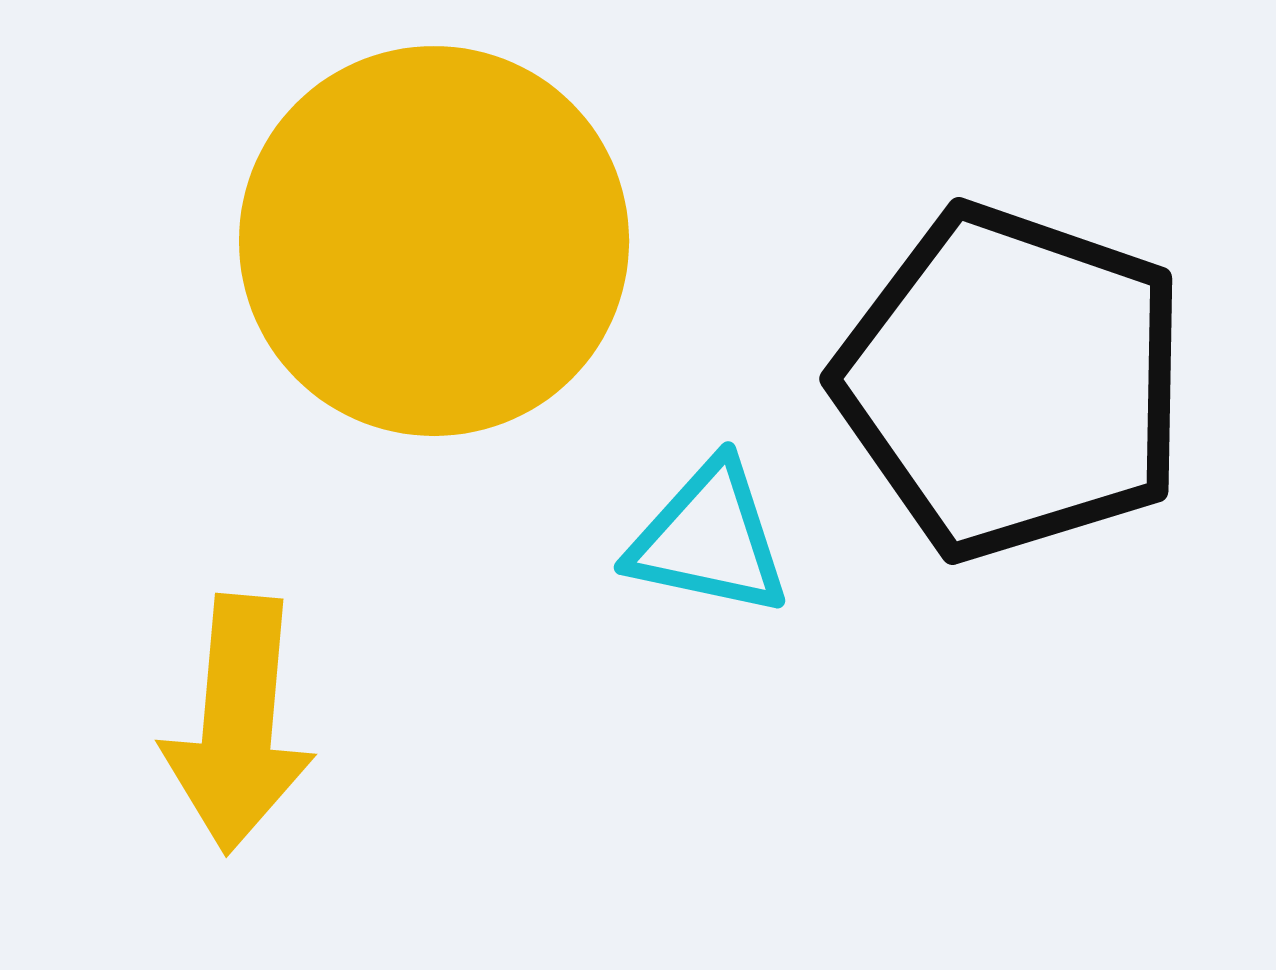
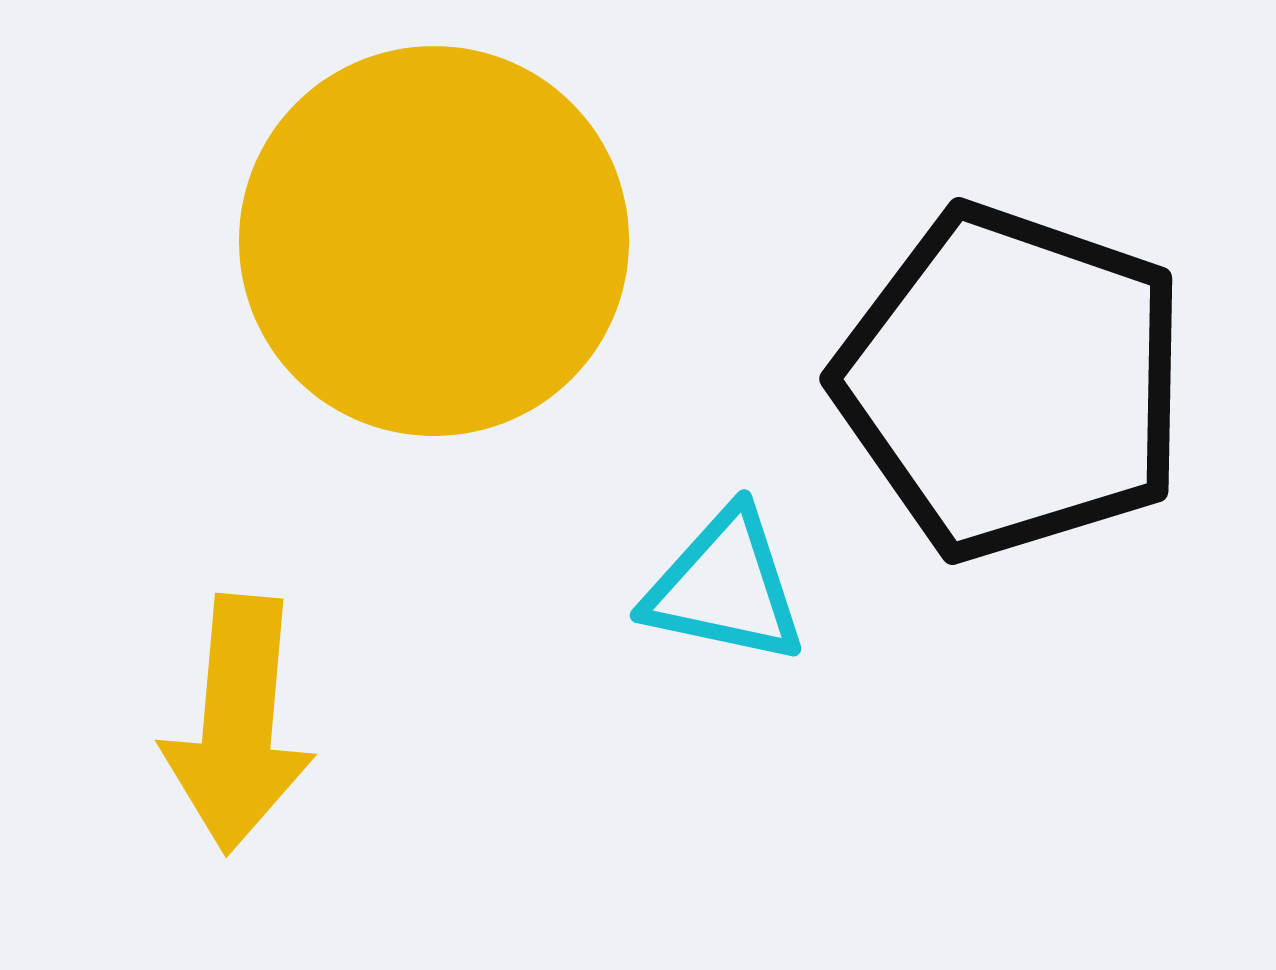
cyan triangle: moved 16 px right, 48 px down
